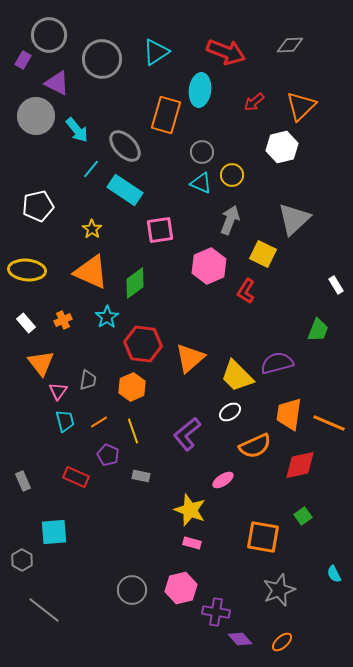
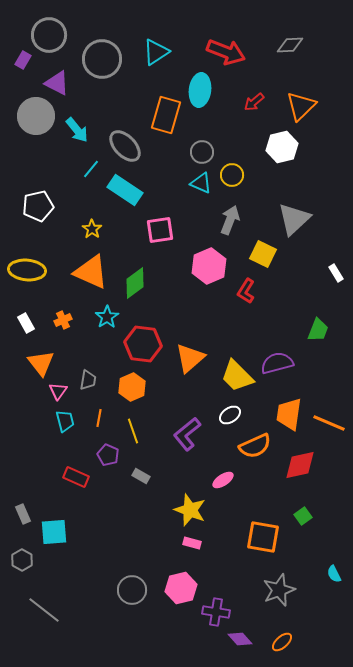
white rectangle at (336, 285): moved 12 px up
white rectangle at (26, 323): rotated 12 degrees clockwise
white ellipse at (230, 412): moved 3 px down
orange line at (99, 422): moved 4 px up; rotated 48 degrees counterclockwise
gray rectangle at (141, 476): rotated 18 degrees clockwise
gray rectangle at (23, 481): moved 33 px down
